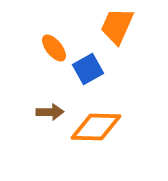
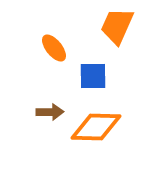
blue square: moved 5 px right, 7 px down; rotated 28 degrees clockwise
